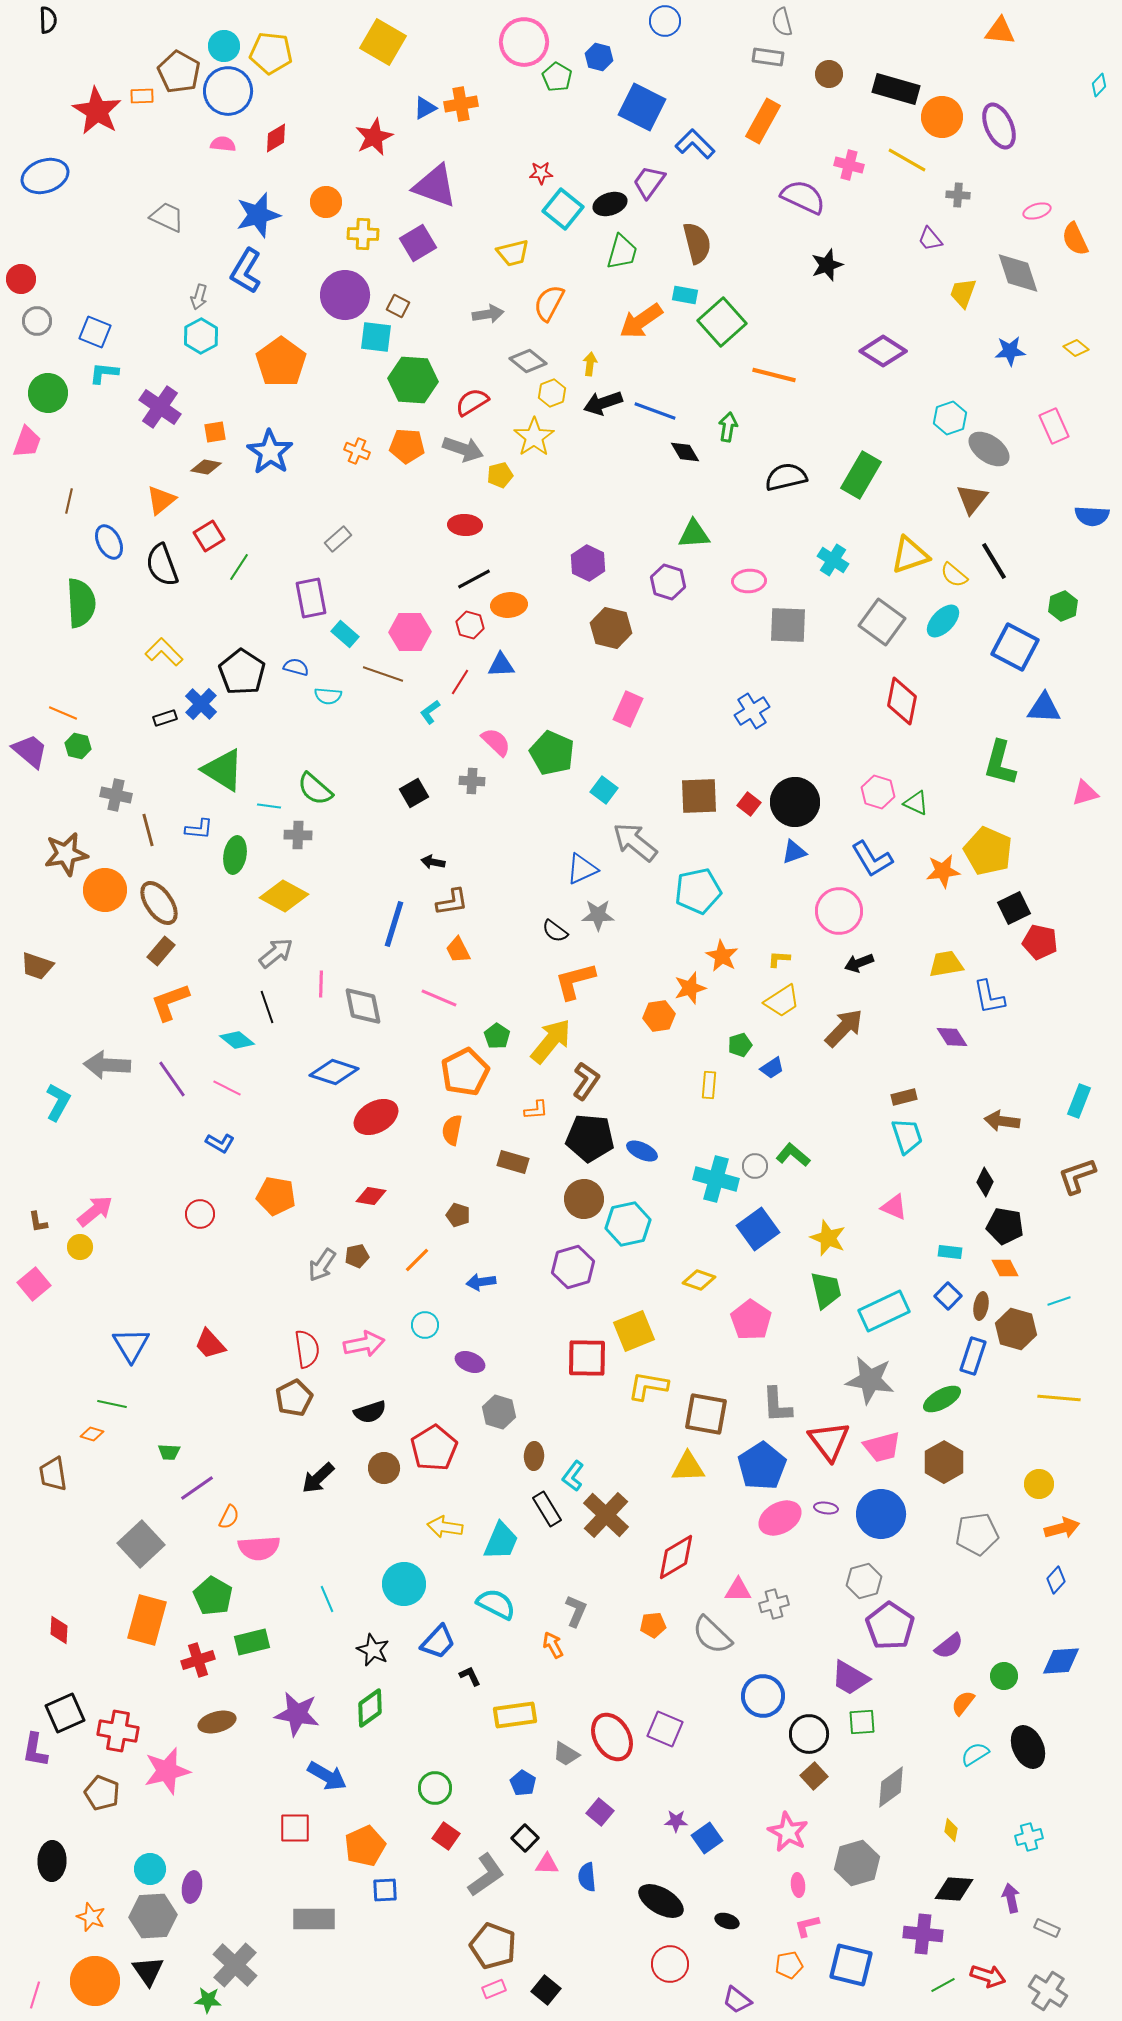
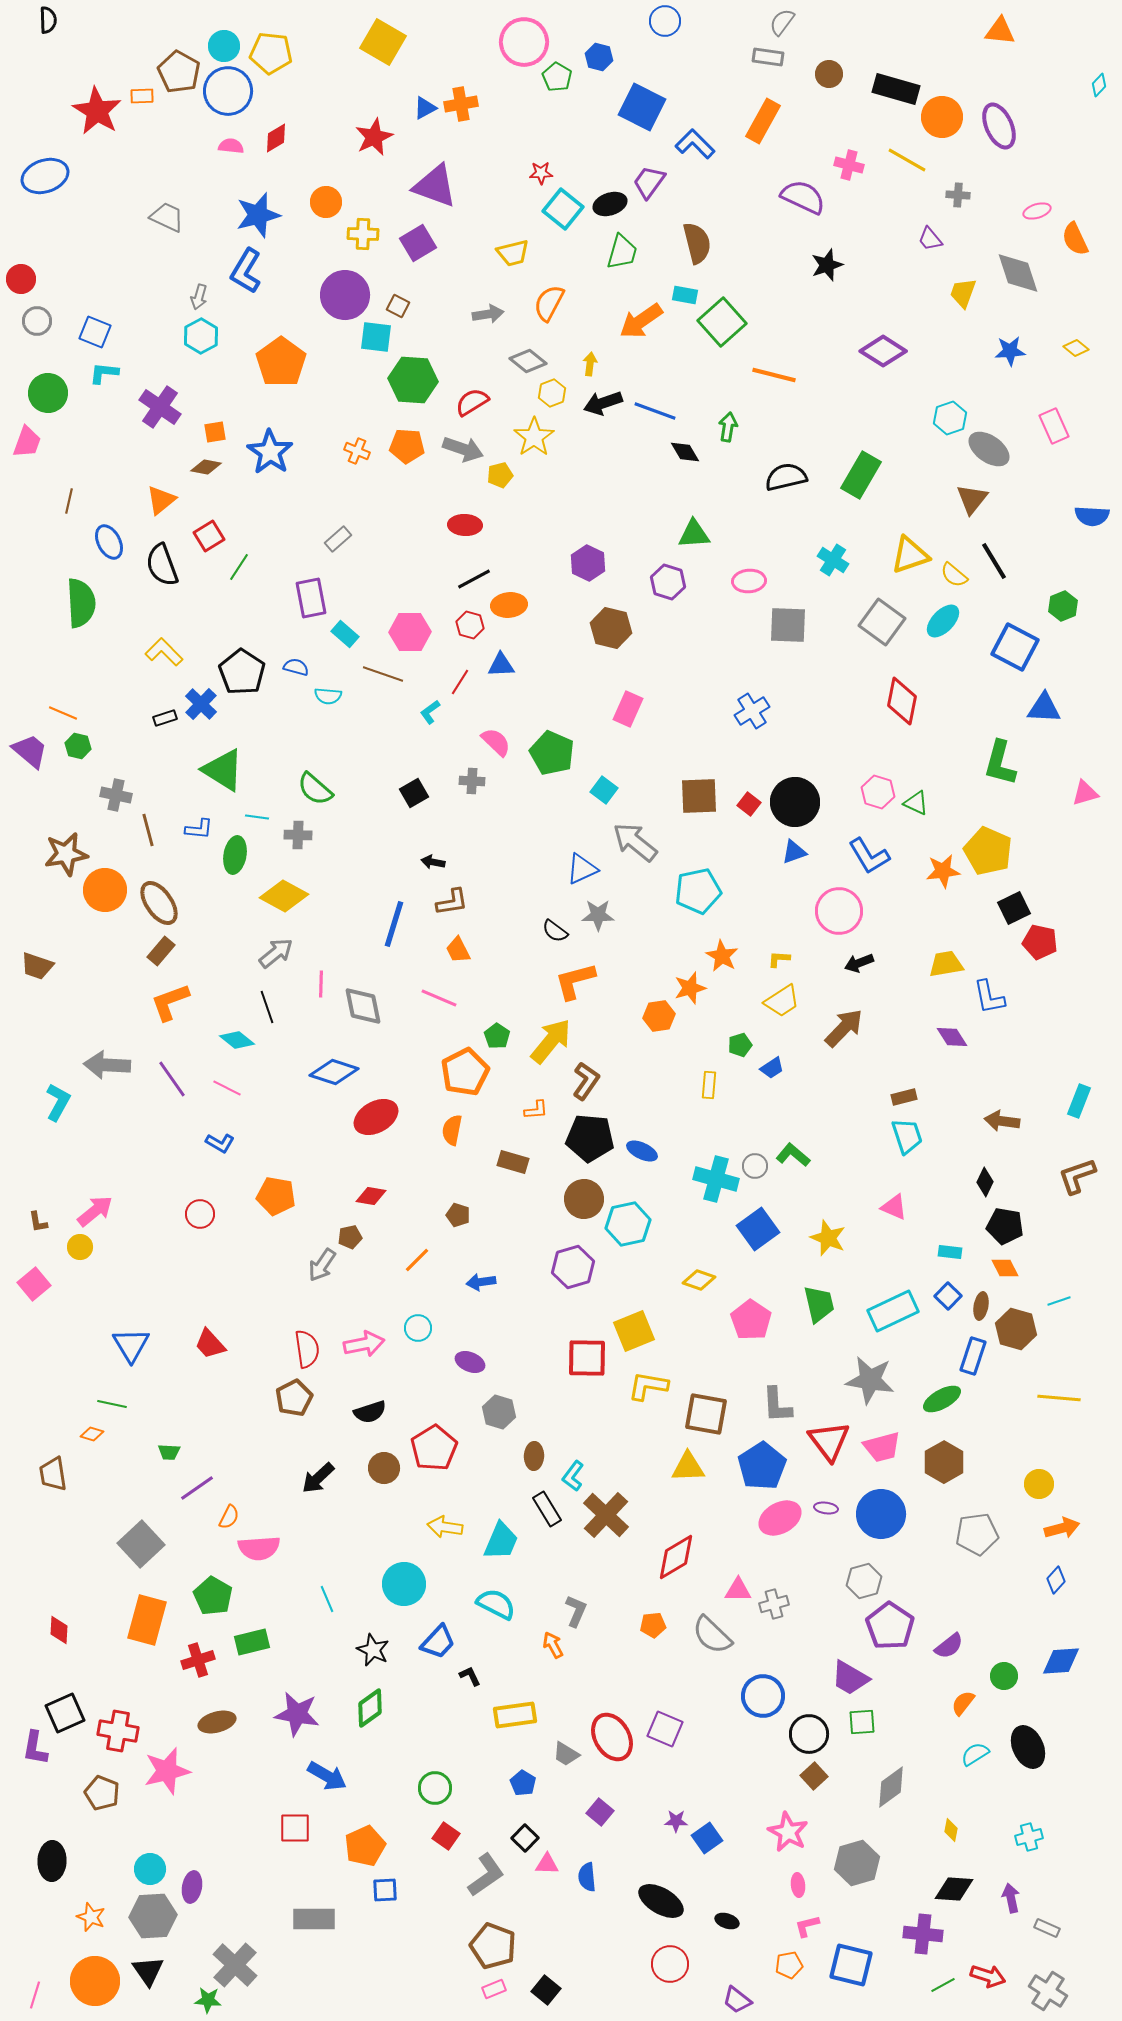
gray semicircle at (782, 22): rotated 52 degrees clockwise
pink semicircle at (223, 144): moved 8 px right, 2 px down
cyan line at (269, 806): moved 12 px left, 11 px down
blue L-shape at (872, 859): moved 3 px left, 3 px up
brown pentagon at (357, 1256): moved 7 px left, 19 px up
green trapezoid at (826, 1290): moved 7 px left, 14 px down
cyan rectangle at (884, 1311): moved 9 px right
cyan circle at (425, 1325): moved 7 px left, 3 px down
purple L-shape at (35, 1750): moved 2 px up
